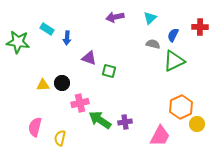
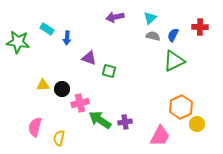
gray semicircle: moved 8 px up
black circle: moved 6 px down
yellow semicircle: moved 1 px left
